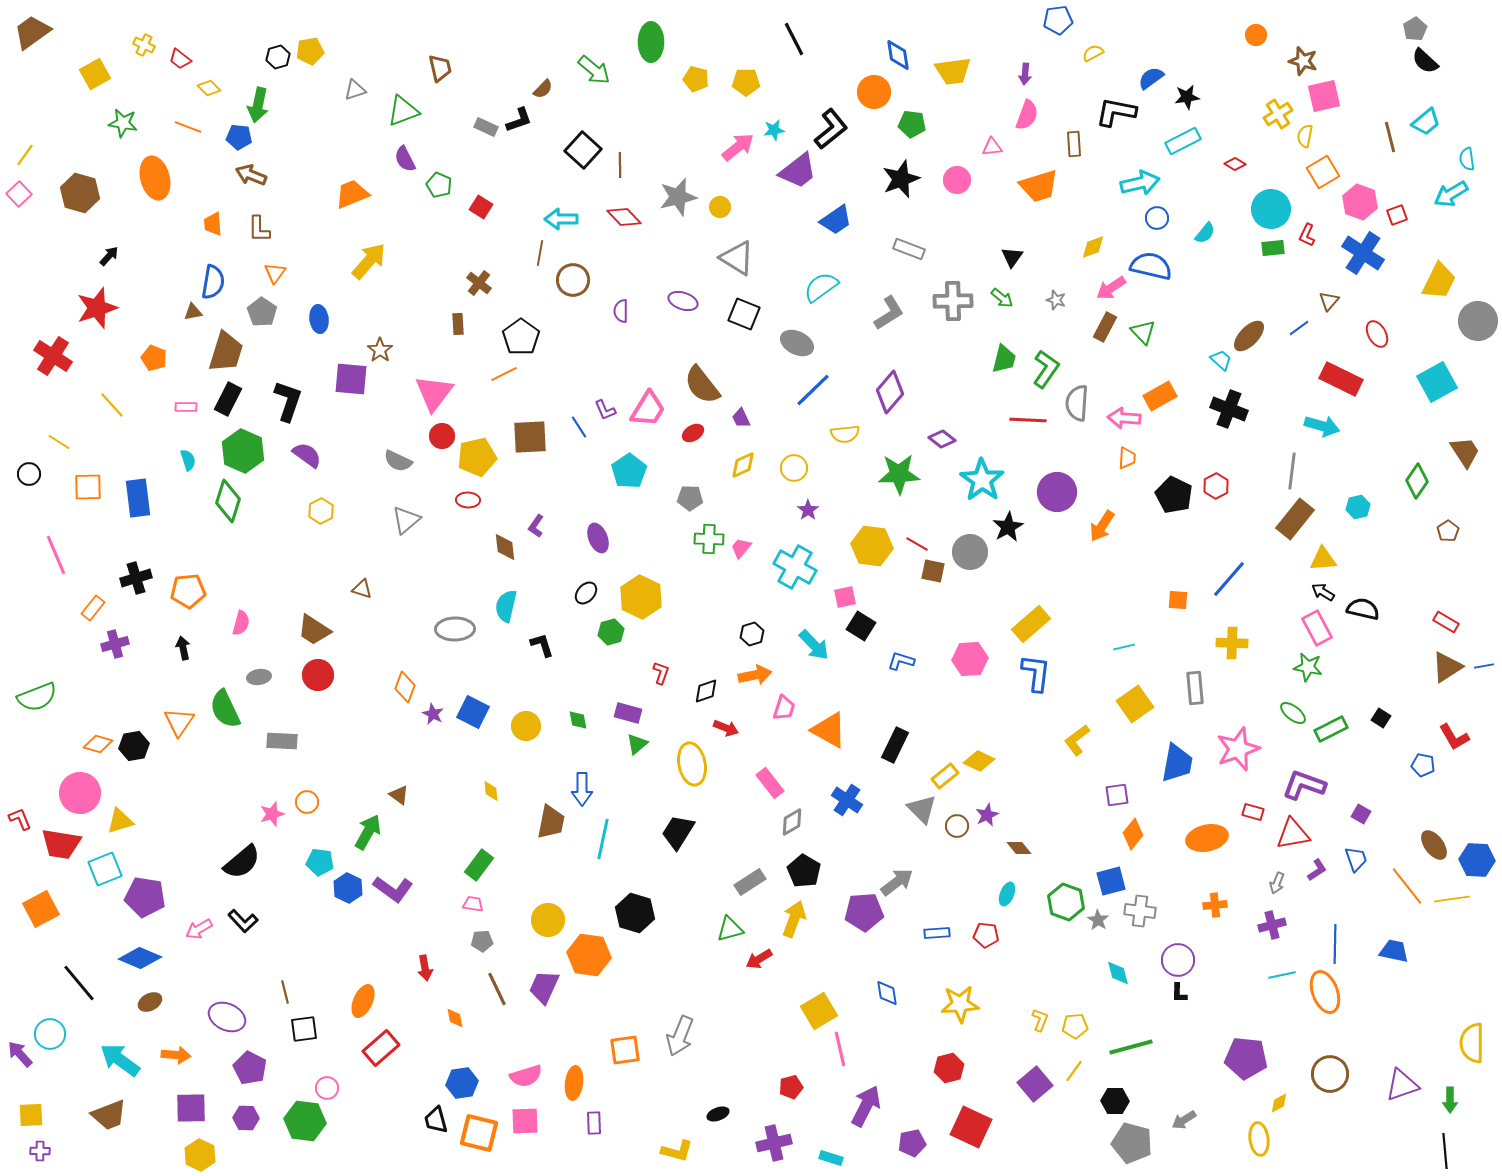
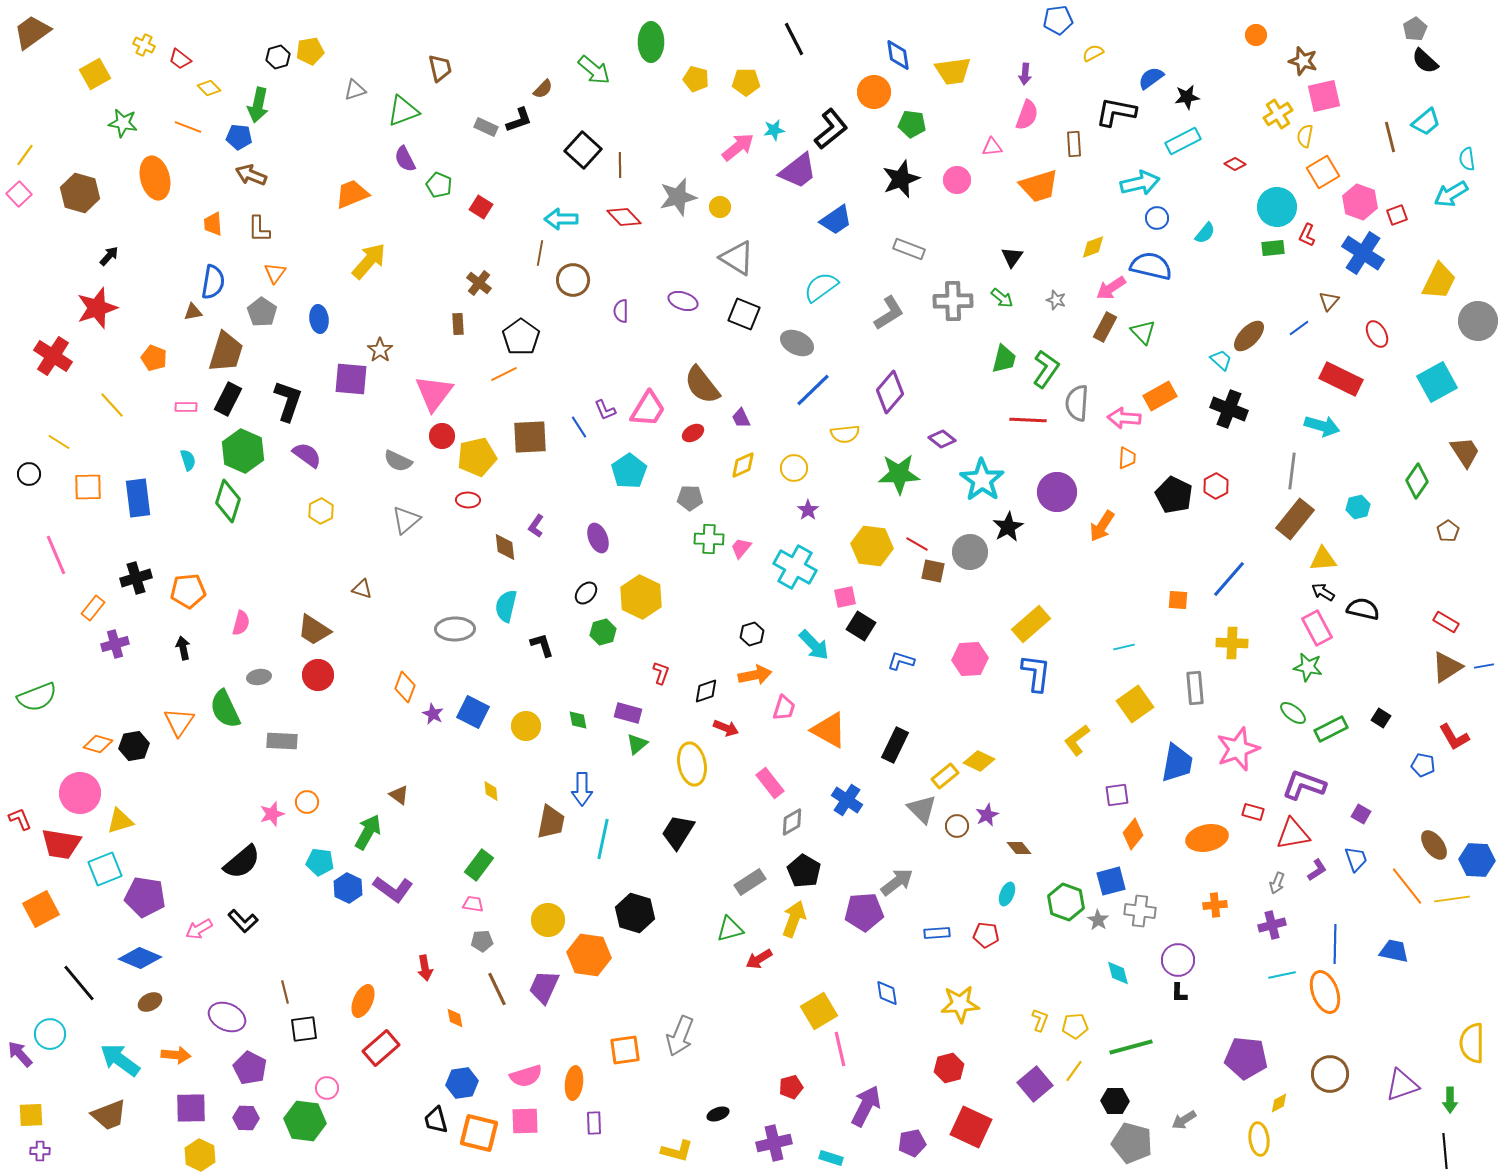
cyan circle at (1271, 209): moved 6 px right, 2 px up
green hexagon at (611, 632): moved 8 px left
